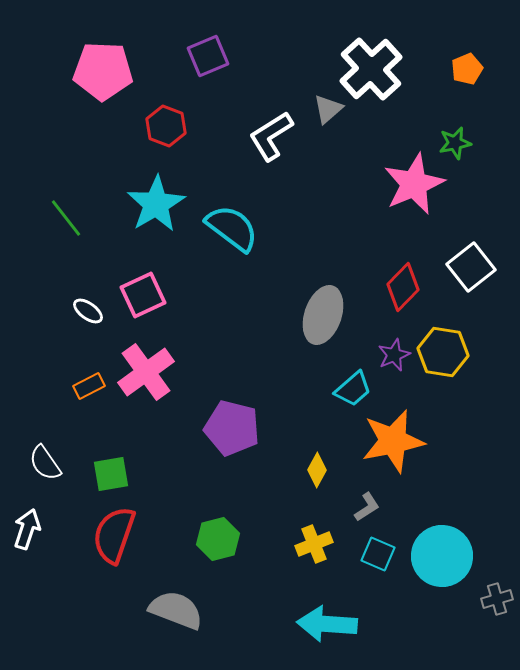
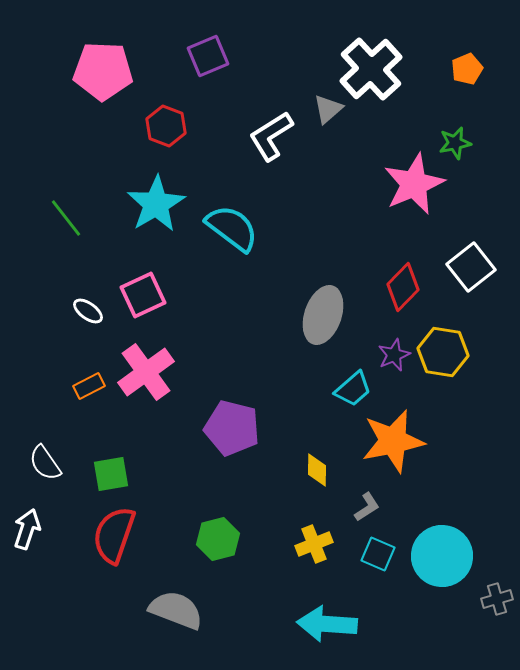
yellow diamond: rotated 28 degrees counterclockwise
